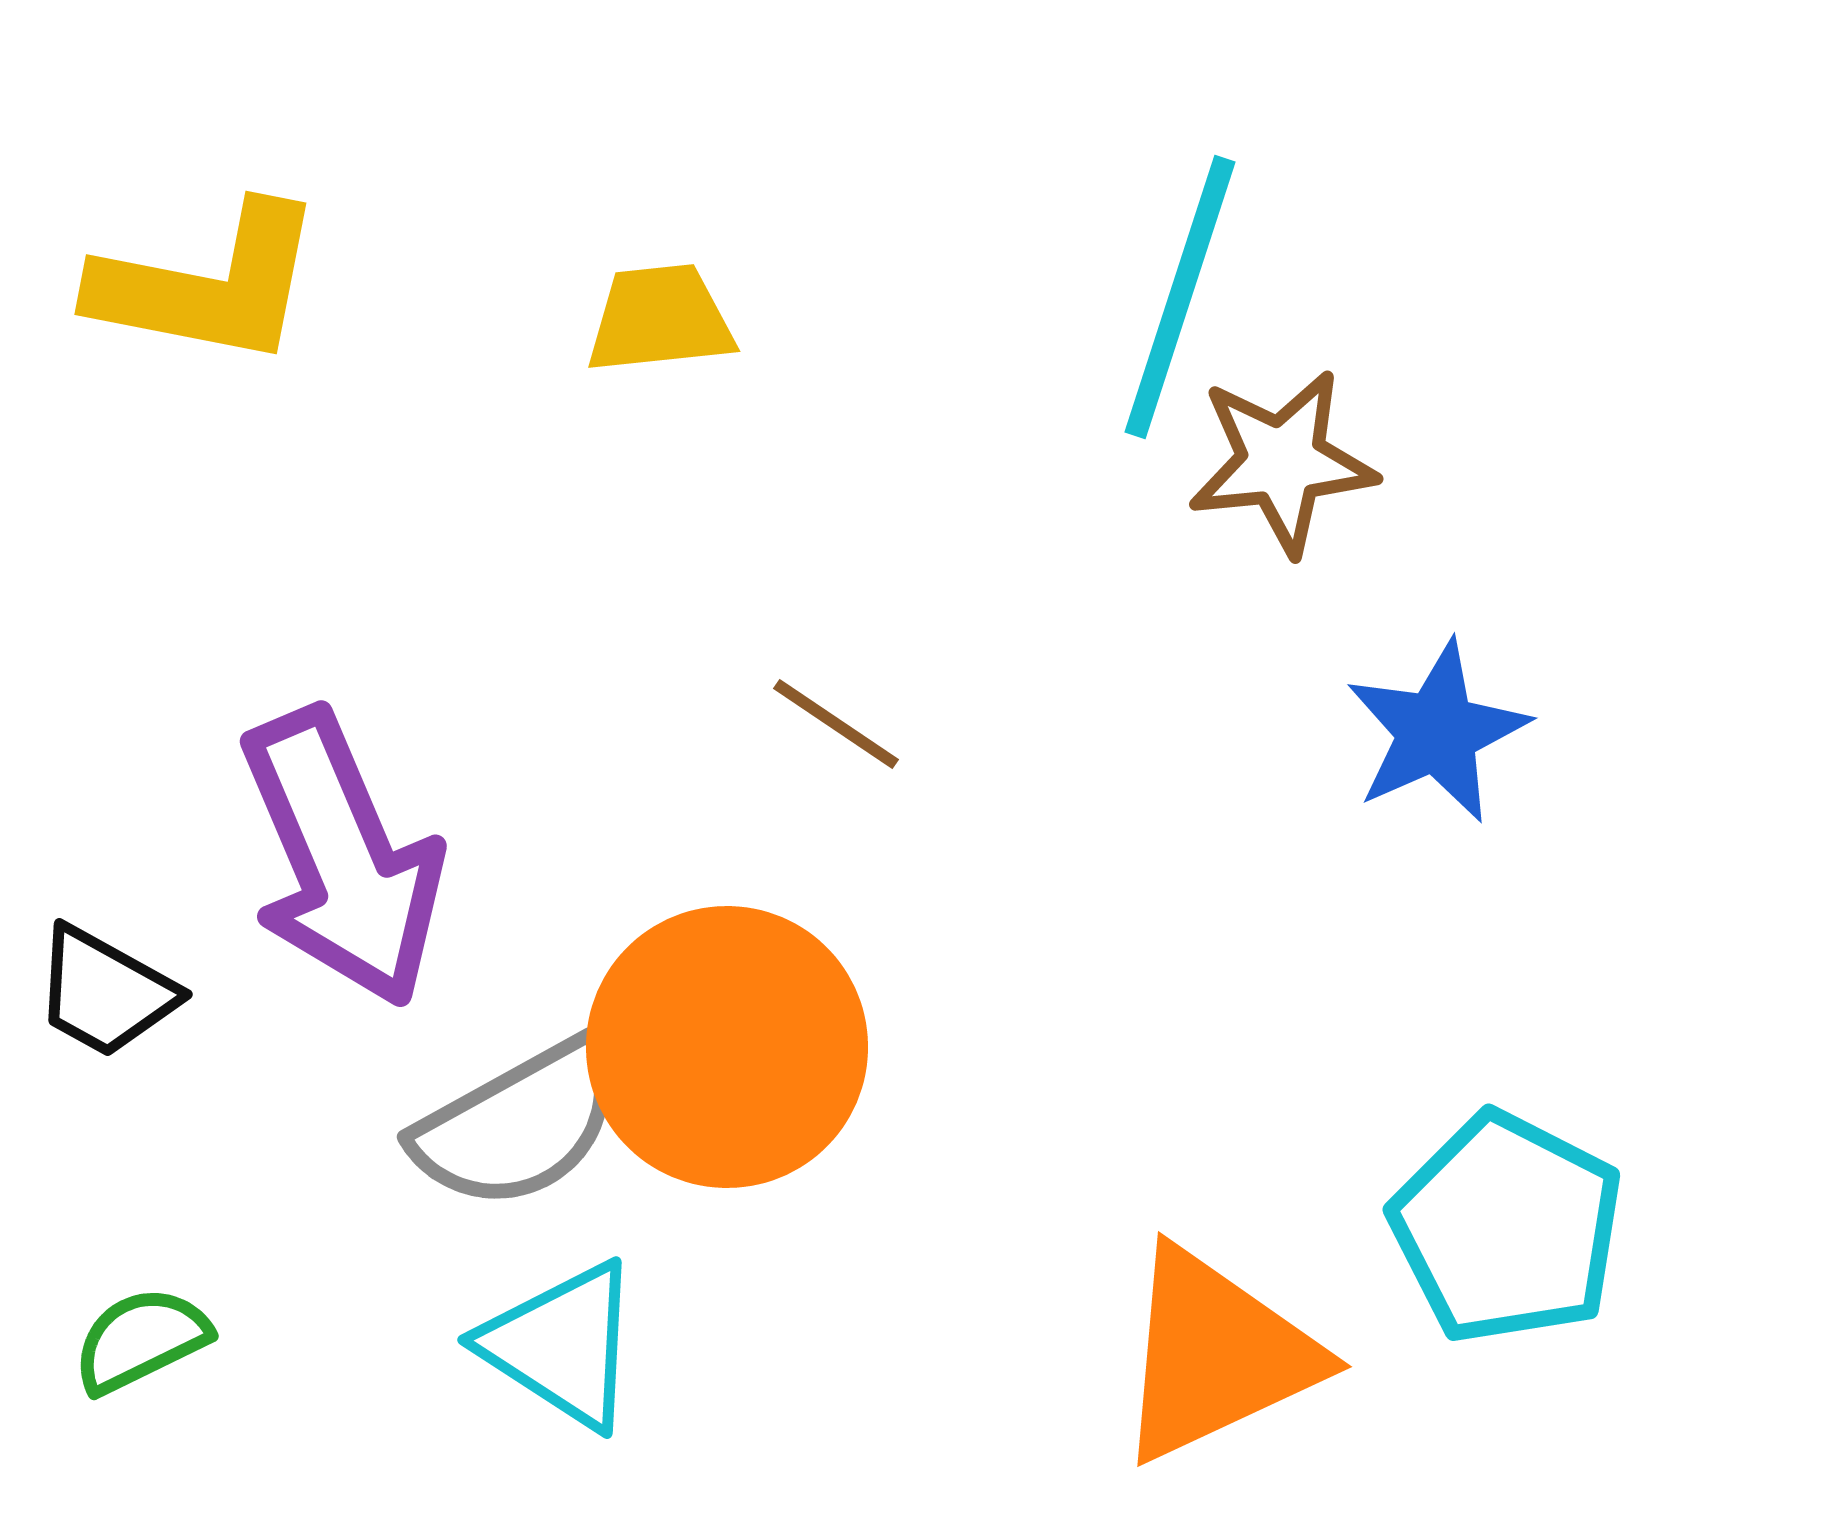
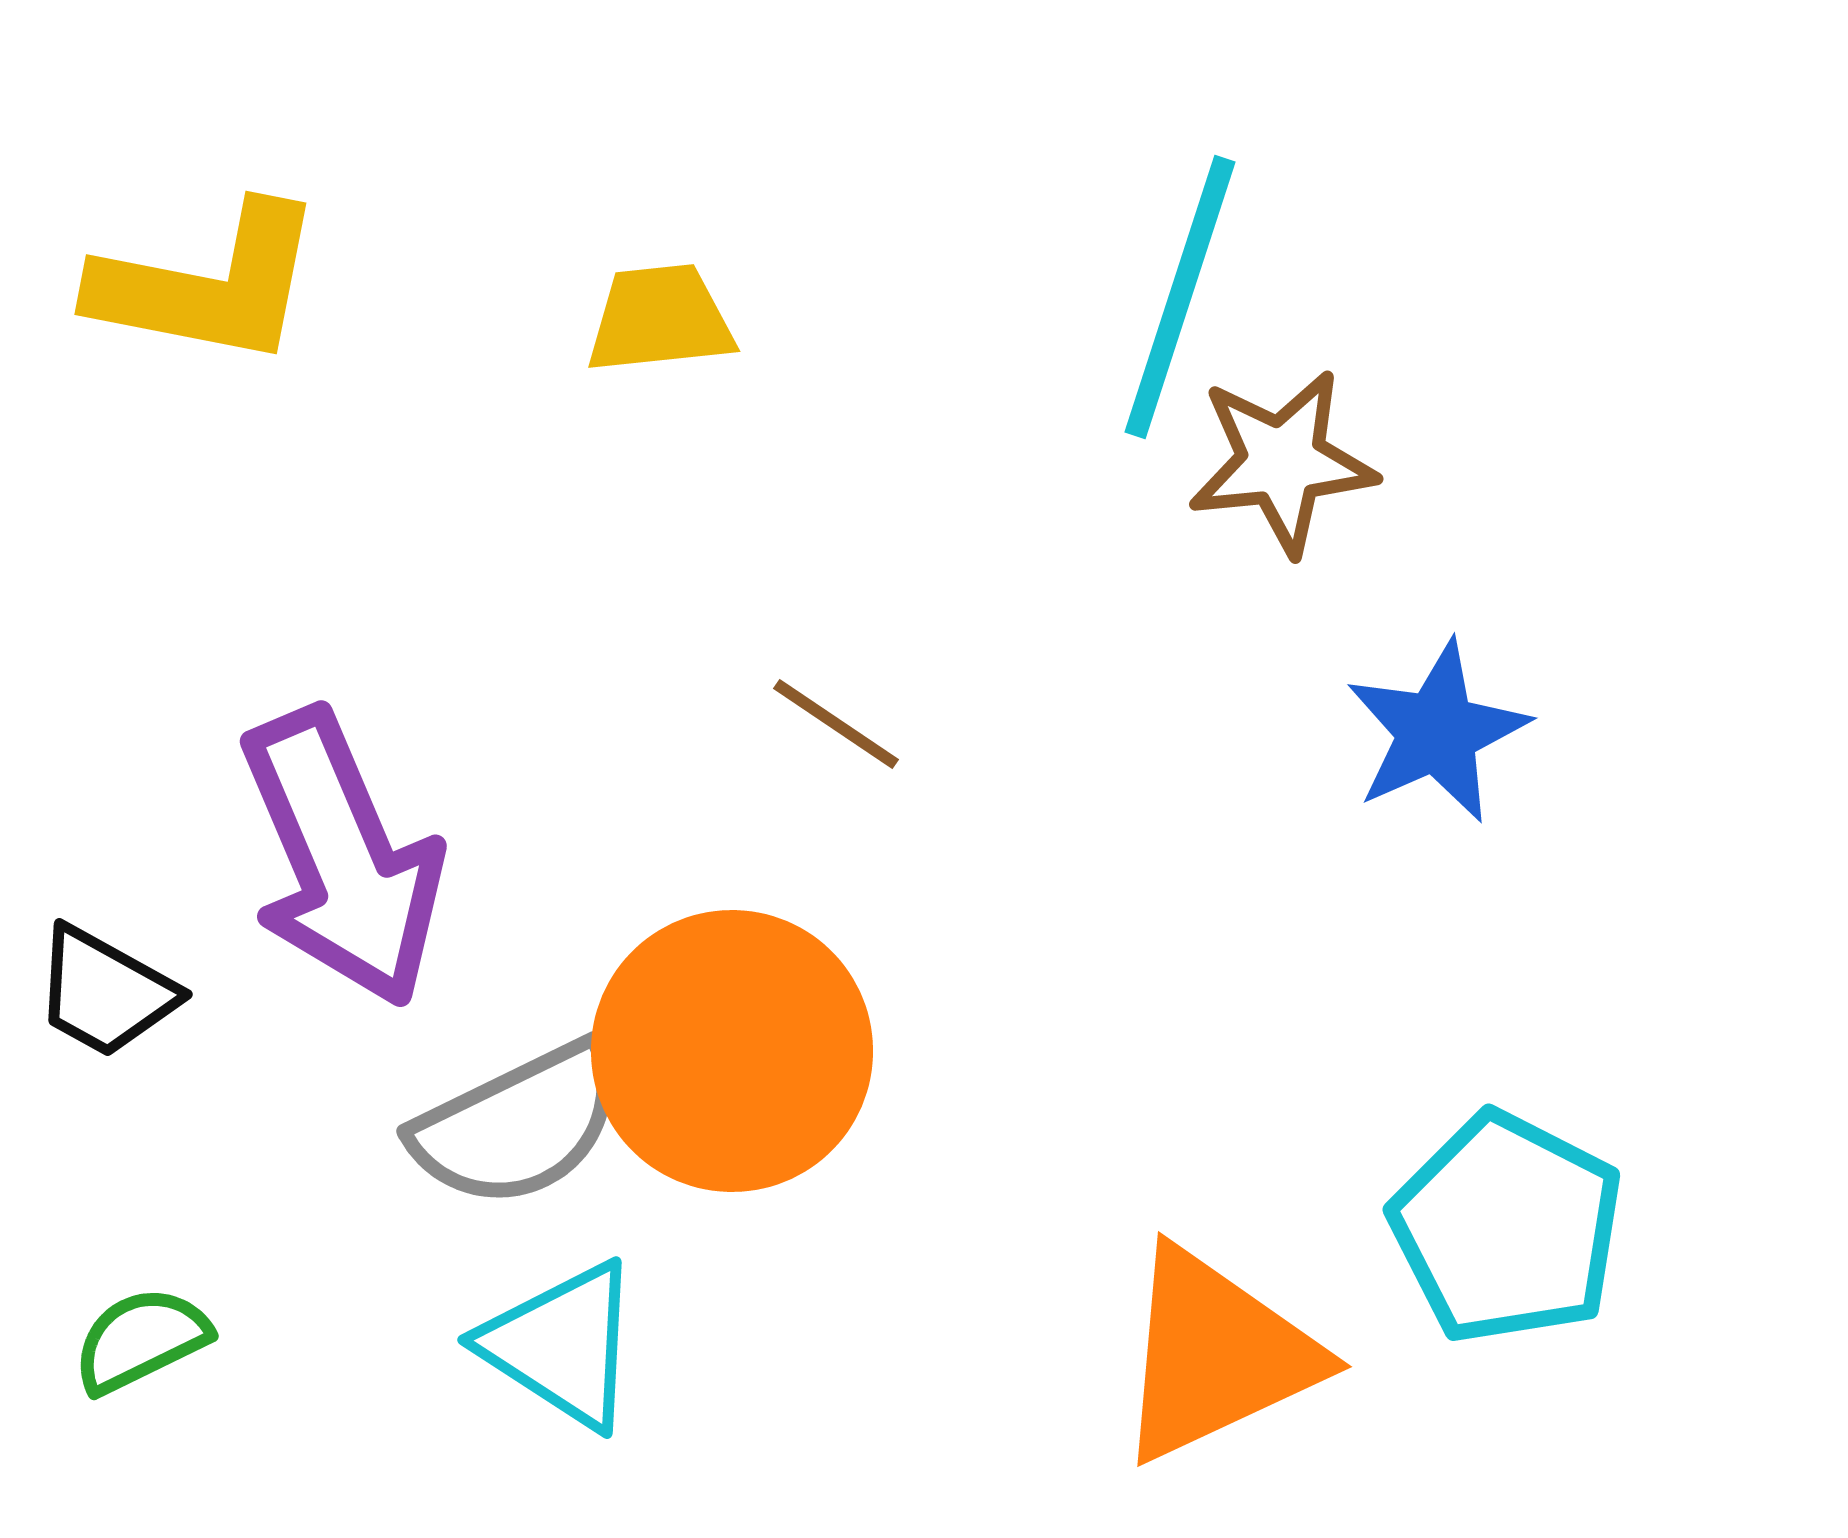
orange circle: moved 5 px right, 4 px down
gray semicircle: rotated 3 degrees clockwise
